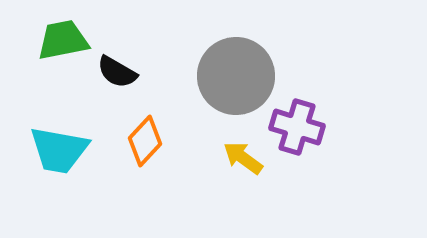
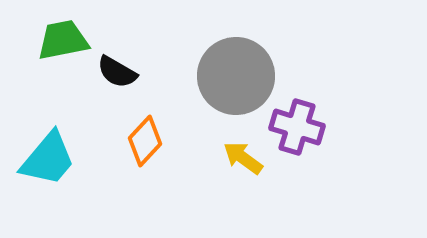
cyan trapezoid: moved 11 px left, 9 px down; rotated 60 degrees counterclockwise
